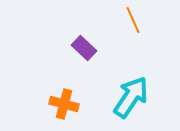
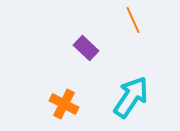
purple rectangle: moved 2 px right
orange cross: rotated 12 degrees clockwise
